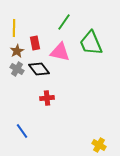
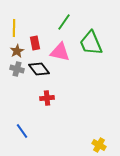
gray cross: rotated 16 degrees counterclockwise
